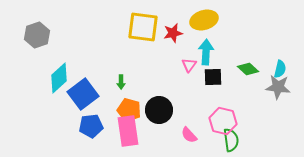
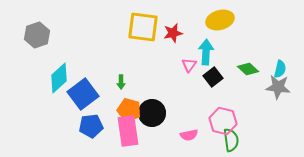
yellow ellipse: moved 16 px right
black square: rotated 36 degrees counterclockwise
black circle: moved 7 px left, 3 px down
pink semicircle: rotated 60 degrees counterclockwise
